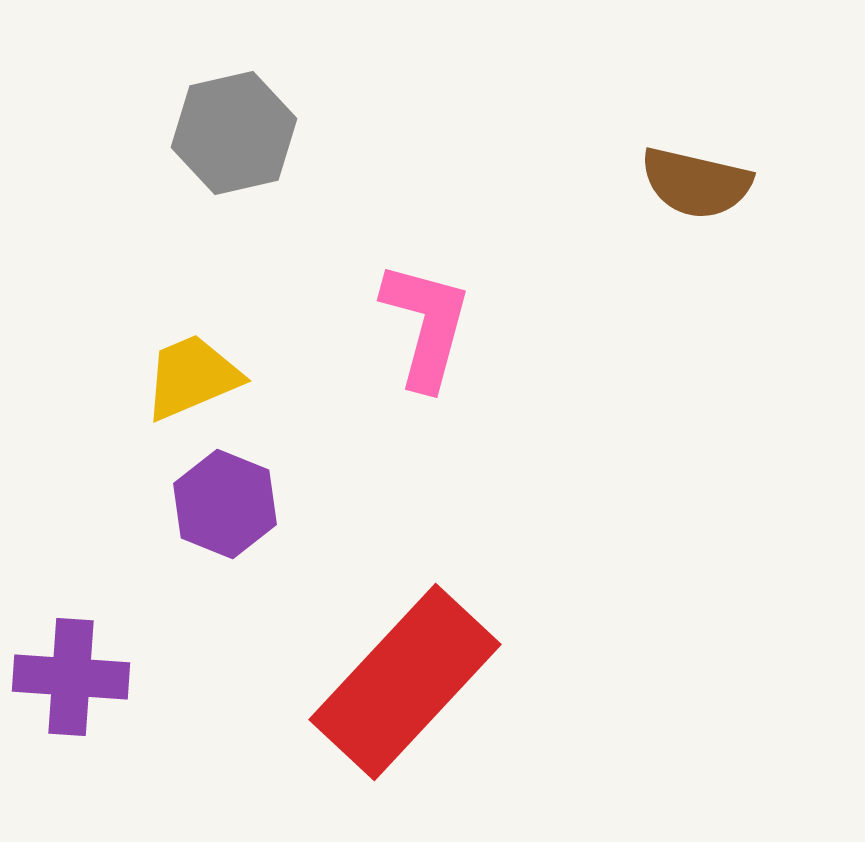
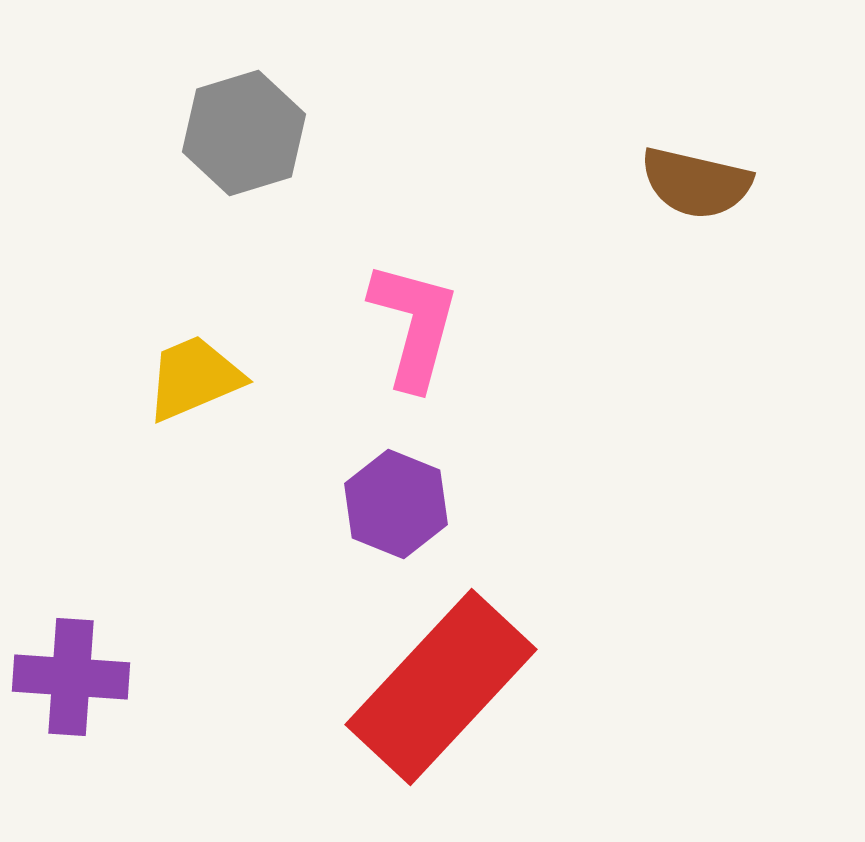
gray hexagon: moved 10 px right; rotated 4 degrees counterclockwise
pink L-shape: moved 12 px left
yellow trapezoid: moved 2 px right, 1 px down
purple hexagon: moved 171 px right
red rectangle: moved 36 px right, 5 px down
